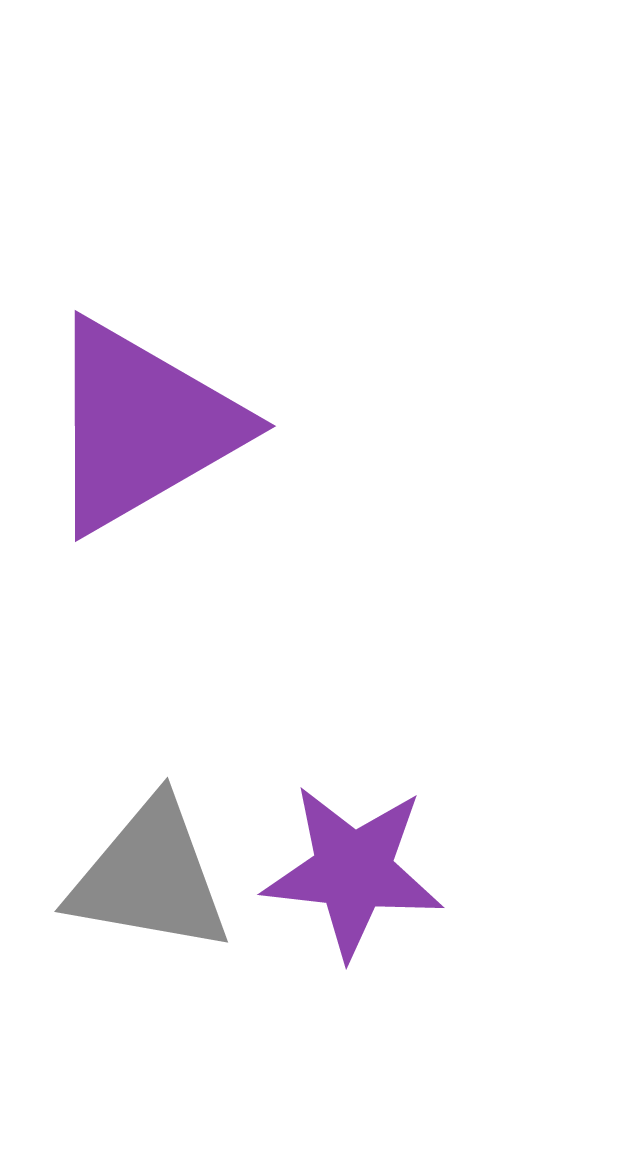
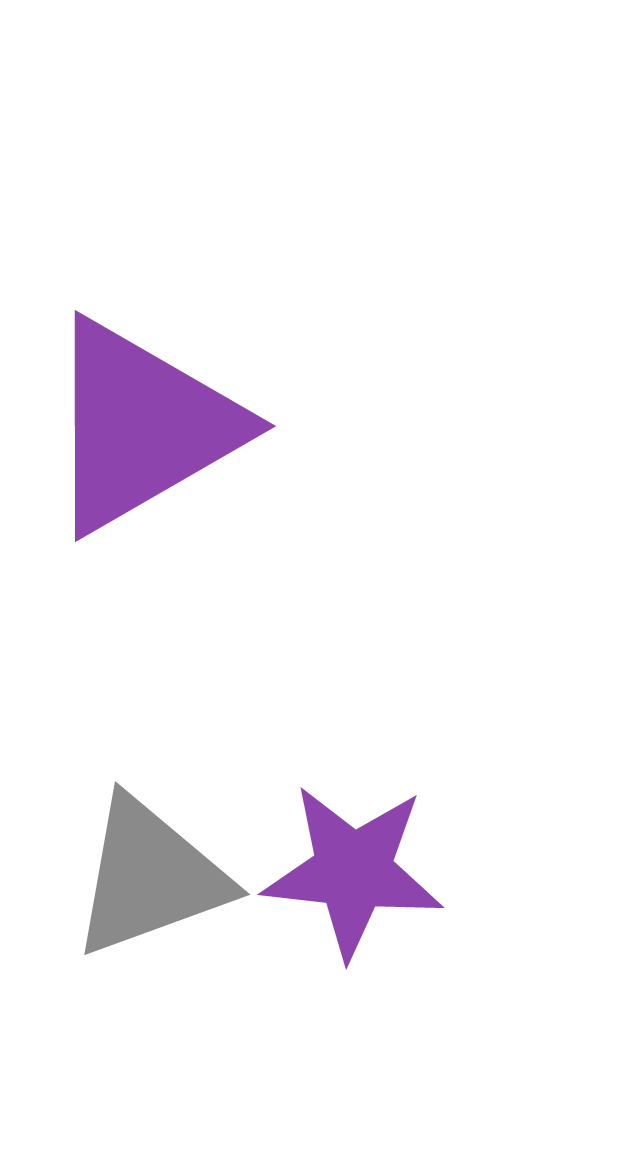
gray triangle: rotated 30 degrees counterclockwise
